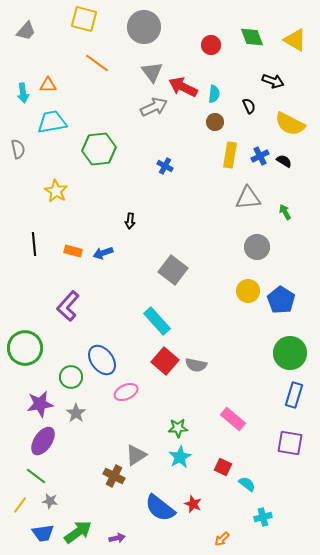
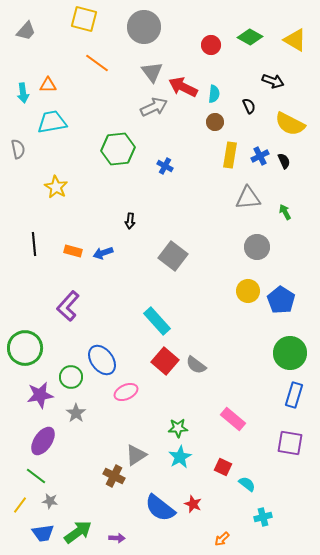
green diamond at (252, 37): moved 2 px left; rotated 40 degrees counterclockwise
green hexagon at (99, 149): moved 19 px right
black semicircle at (284, 161): rotated 35 degrees clockwise
yellow star at (56, 191): moved 4 px up
gray square at (173, 270): moved 14 px up
gray semicircle at (196, 365): rotated 25 degrees clockwise
purple star at (40, 404): moved 9 px up
purple arrow at (117, 538): rotated 14 degrees clockwise
